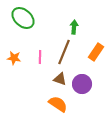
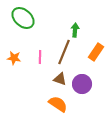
green arrow: moved 1 px right, 3 px down
